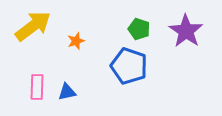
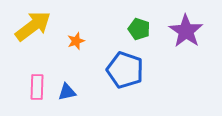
blue pentagon: moved 4 px left, 4 px down
